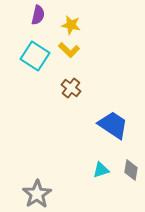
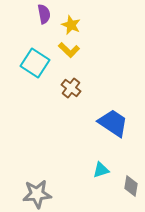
purple semicircle: moved 6 px right, 1 px up; rotated 24 degrees counterclockwise
yellow star: rotated 12 degrees clockwise
cyan square: moved 7 px down
blue trapezoid: moved 2 px up
gray diamond: moved 16 px down
gray star: rotated 28 degrees clockwise
